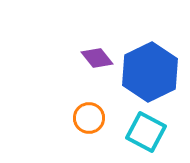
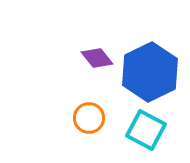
cyan square: moved 2 px up
